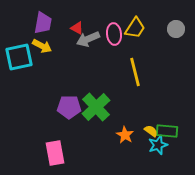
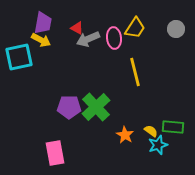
pink ellipse: moved 4 px down
yellow arrow: moved 1 px left, 6 px up
green rectangle: moved 6 px right, 4 px up
